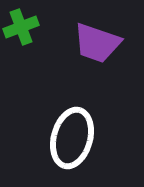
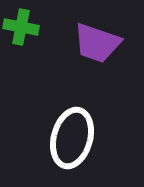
green cross: rotated 32 degrees clockwise
